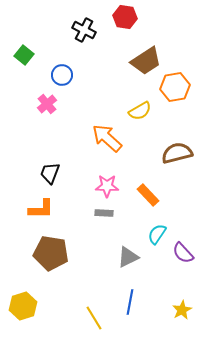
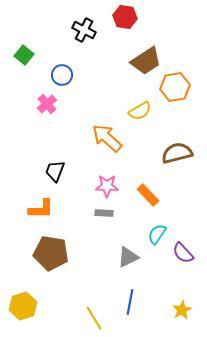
black trapezoid: moved 5 px right, 2 px up
